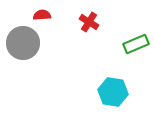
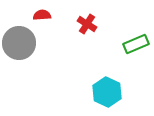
red cross: moved 2 px left, 2 px down
gray circle: moved 4 px left
cyan hexagon: moved 6 px left; rotated 16 degrees clockwise
